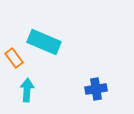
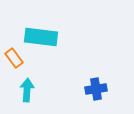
cyan rectangle: moved 3 px left, 5 px up; rotated 16 degrees counterclockwise
